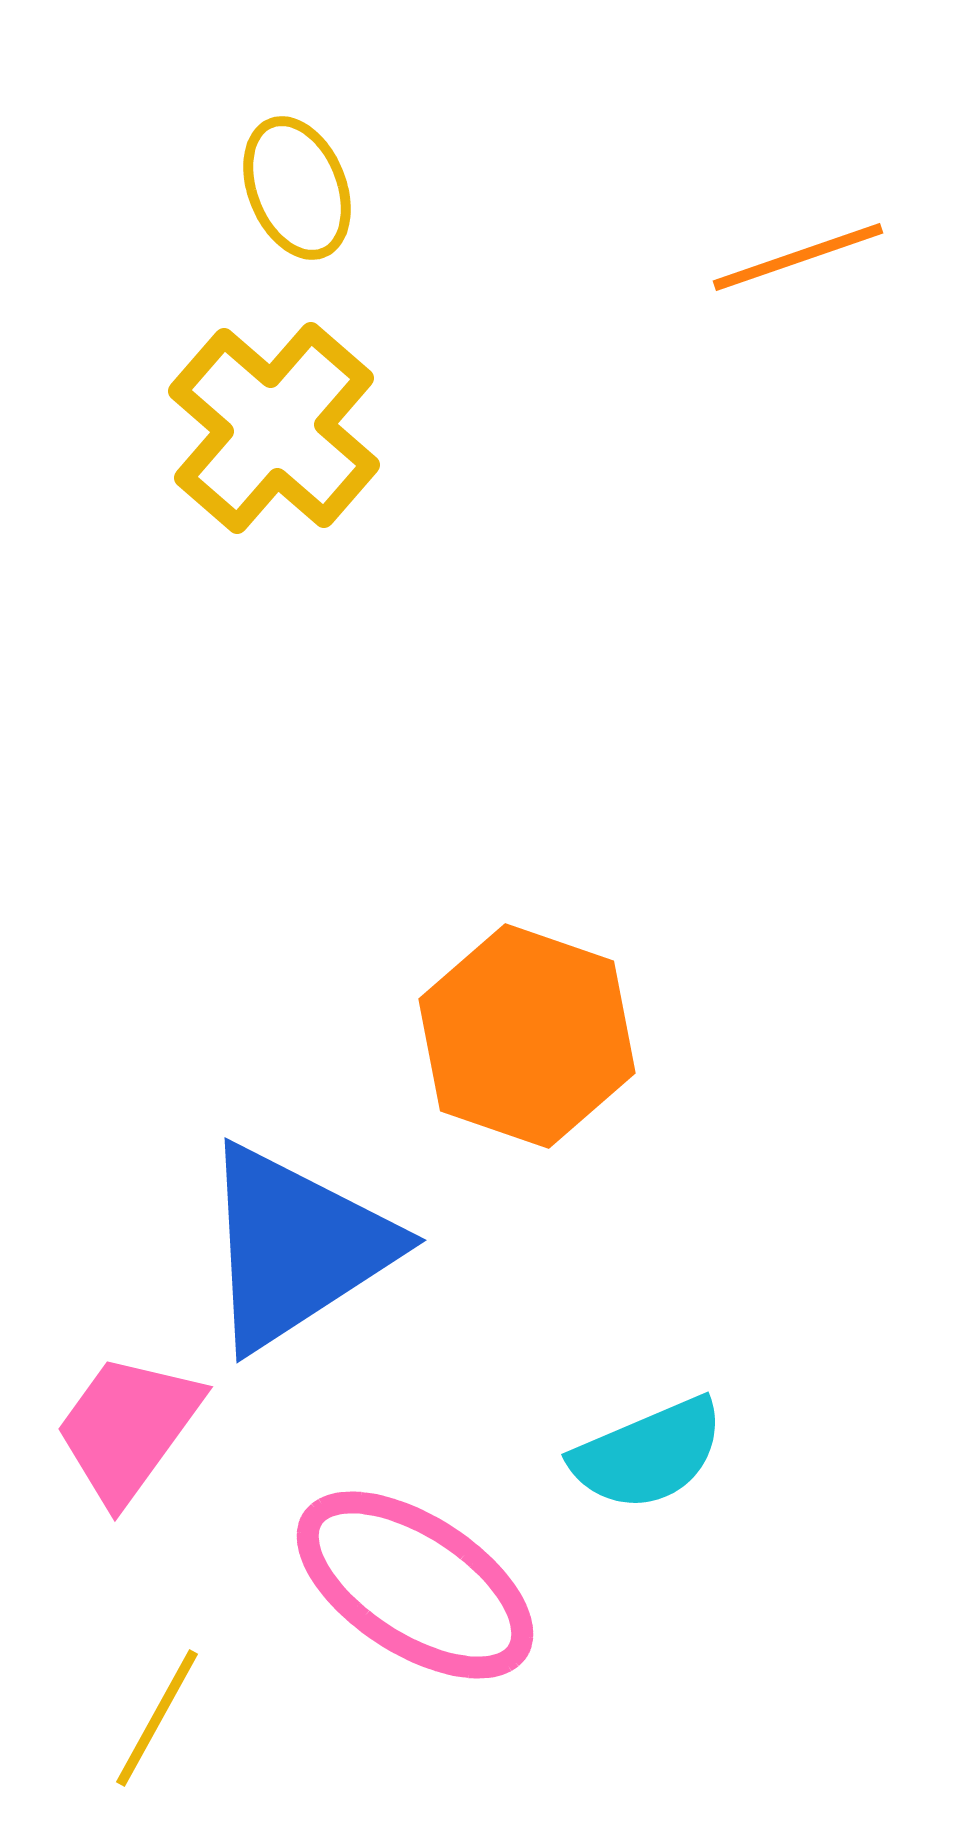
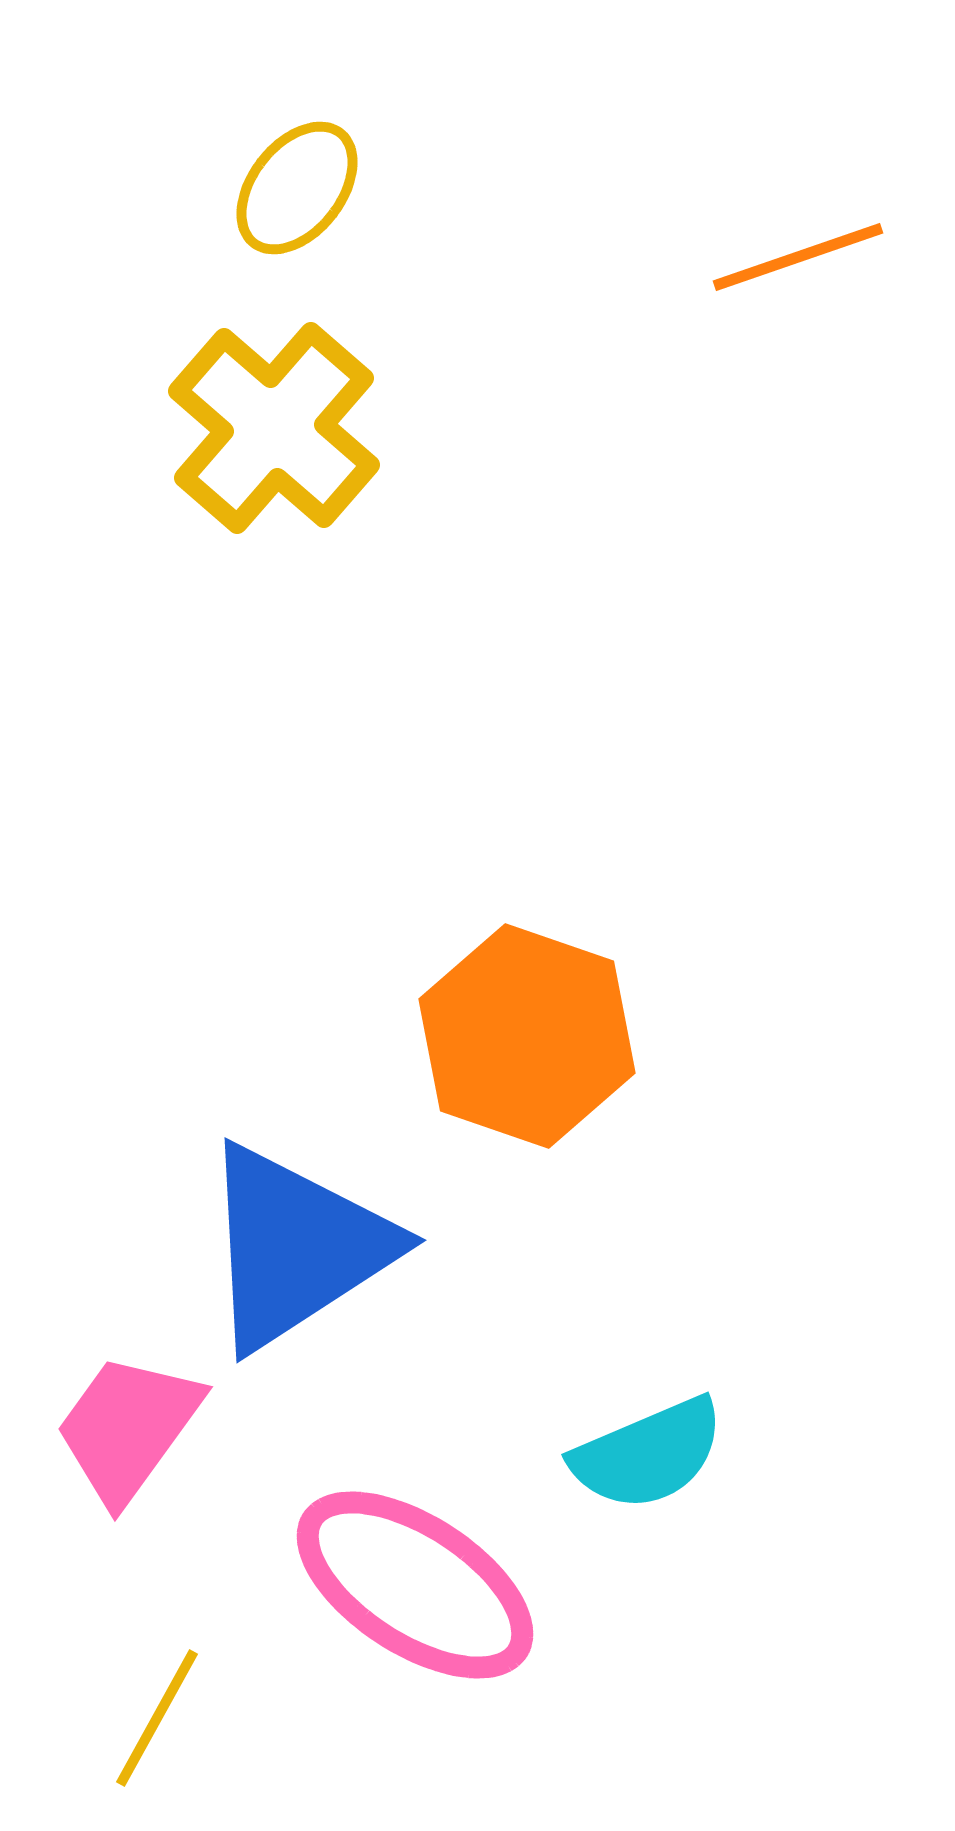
yellow ellipse: rotated 60 degrees clockwise
